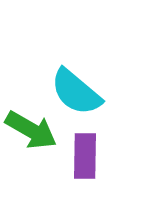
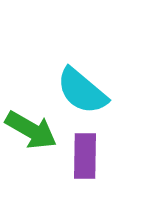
cyan semicircle: moved 6 px right, 1 px up
